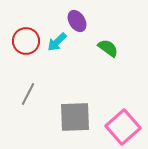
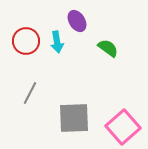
cyan arrow: rotated 55 degrees counterclockwise
gray line: moved 2 px right, 1 px up
gray square: moved 1 px left, 1 px down
